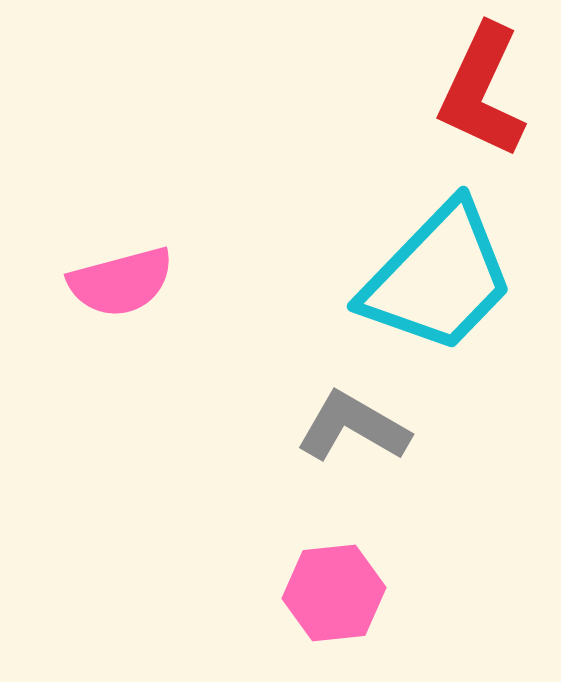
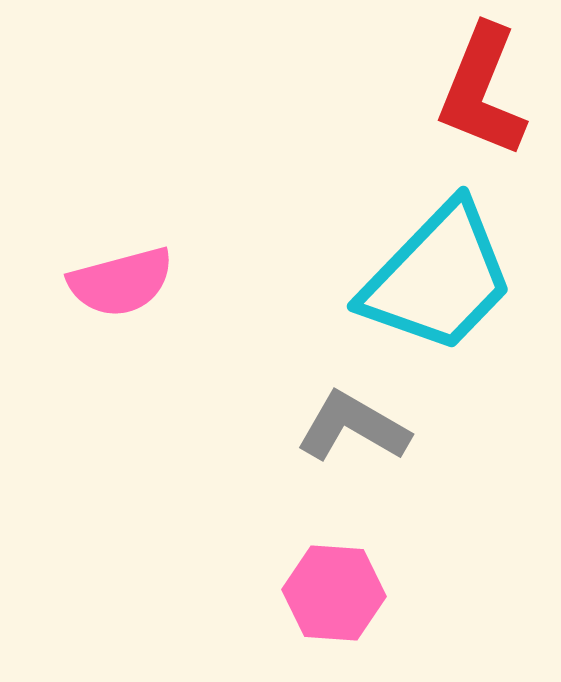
red L-shape: rotated 3 degrees counterclockwise
pink hexagon: rotated 10 degrees clockwise
